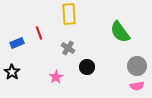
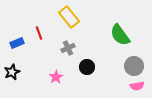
yellow rectangle: moved 3 px down; rotated 35 degrees counterclockwise
green semicircle: moved 3 px down
gray cross: rotated 32 degrees clockwise
gray circle: moved 3 px left
black star: rotated 14 degrees clockwise
